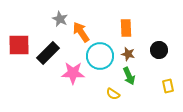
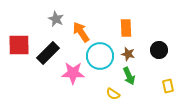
gray star: moved 4 px left
